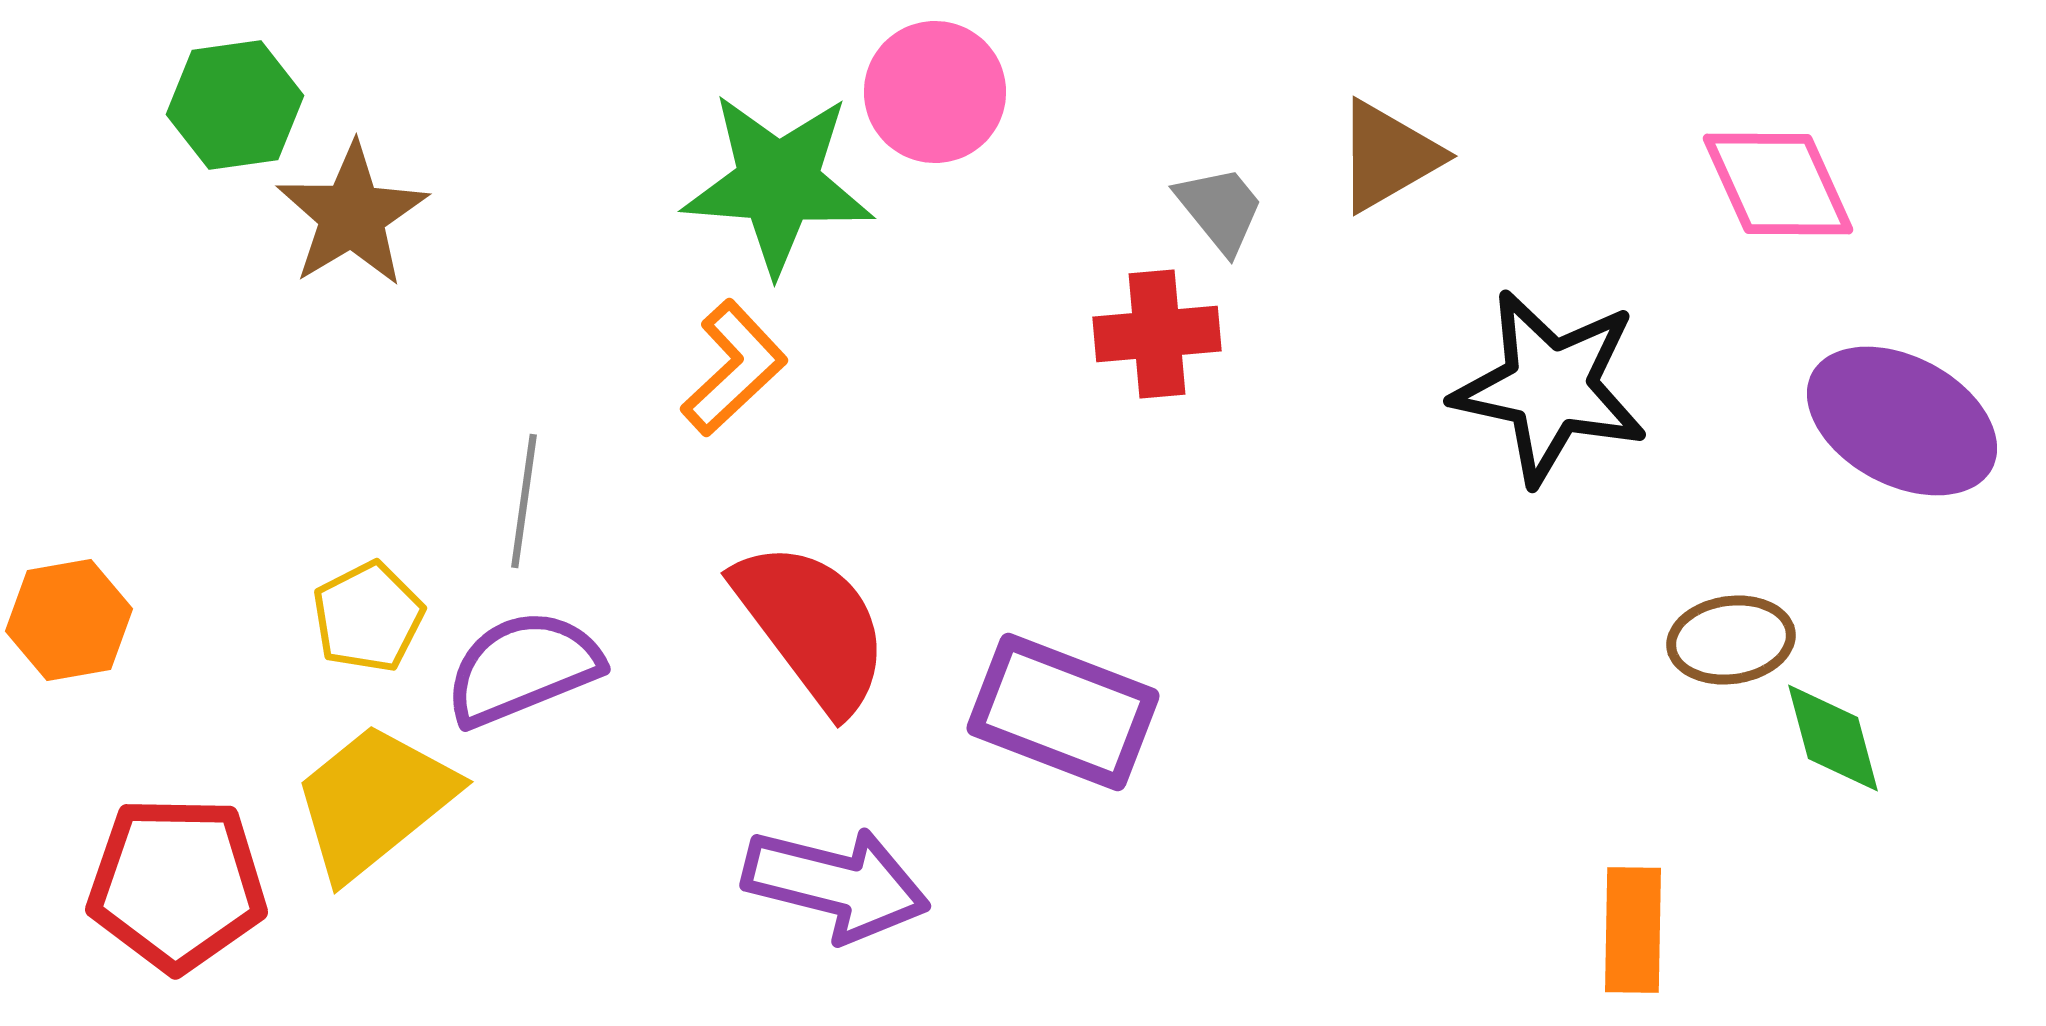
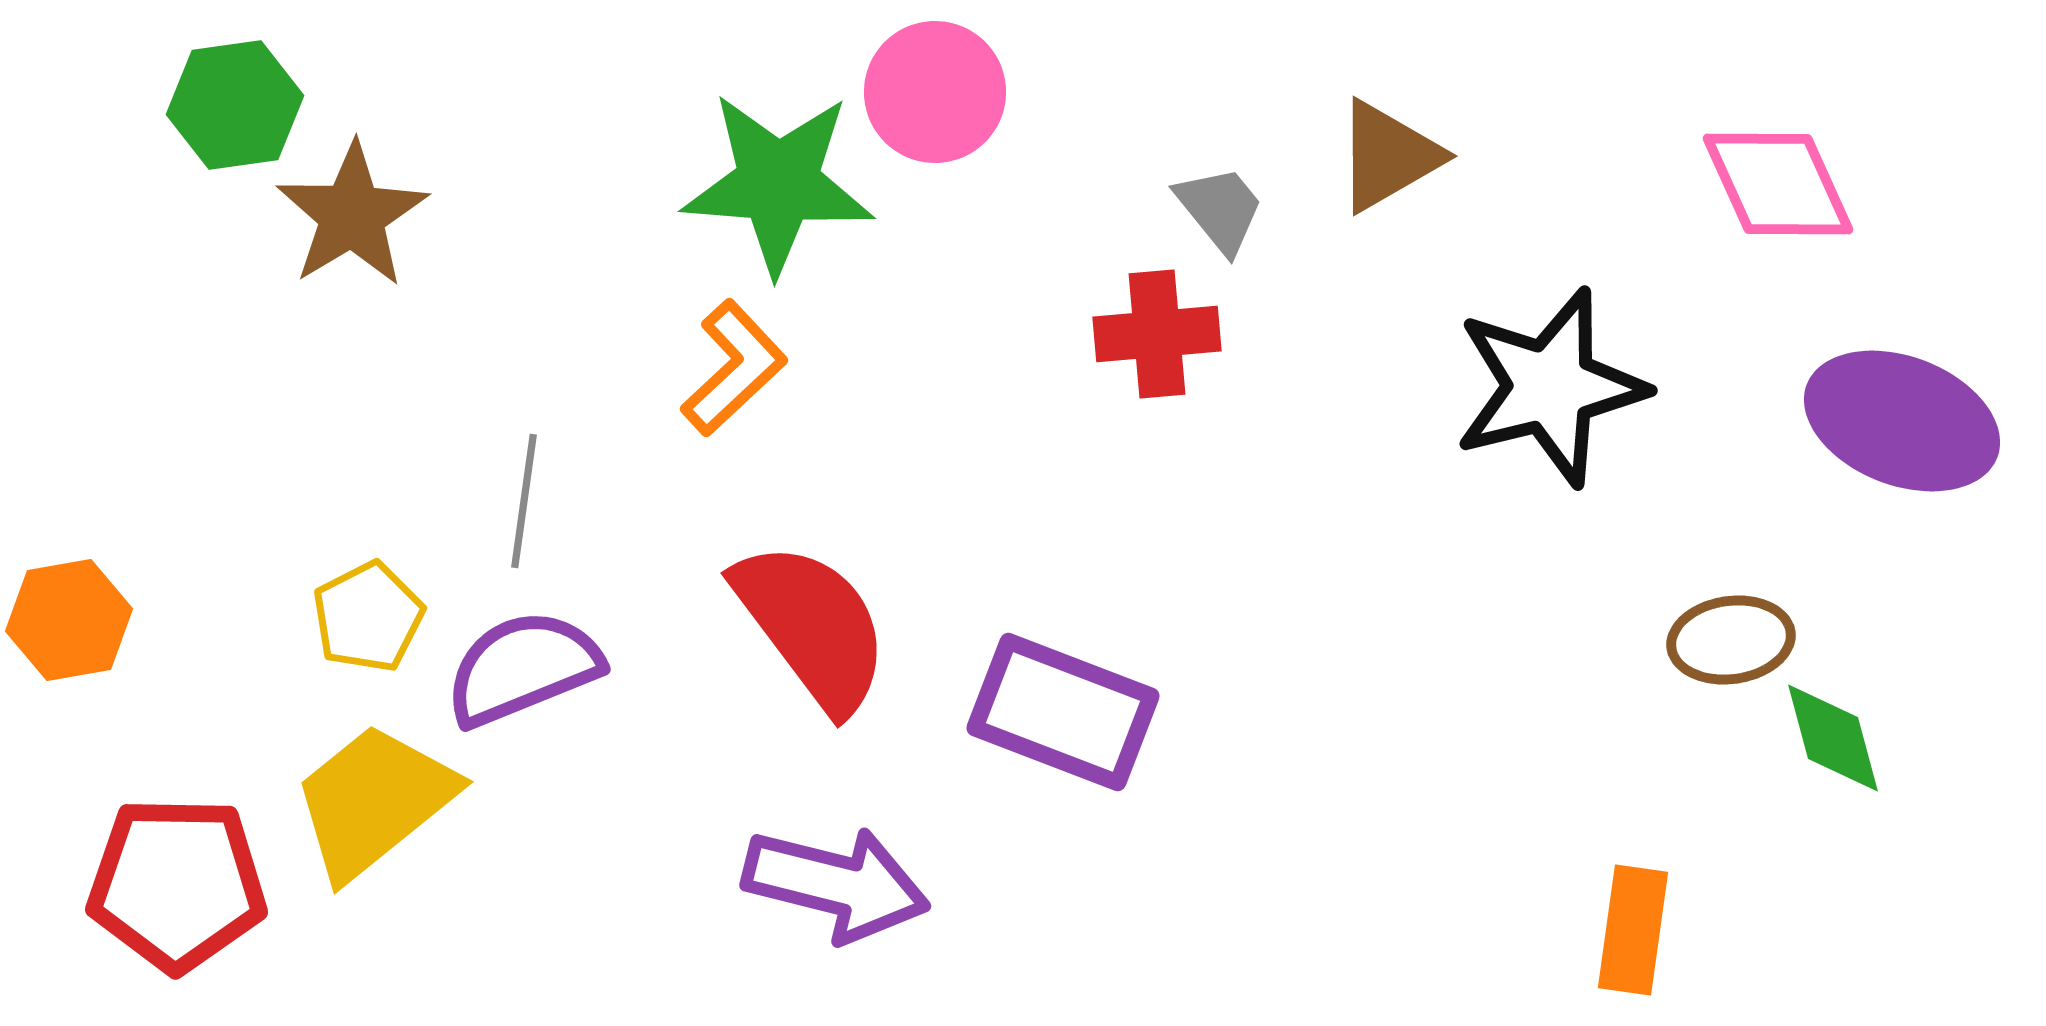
black star: rotated 26 degrees counterclockwise
purple ellipse: rotated 7 degrees counterclockwise
orange rectangle: rotated 7 degrees clockwise
